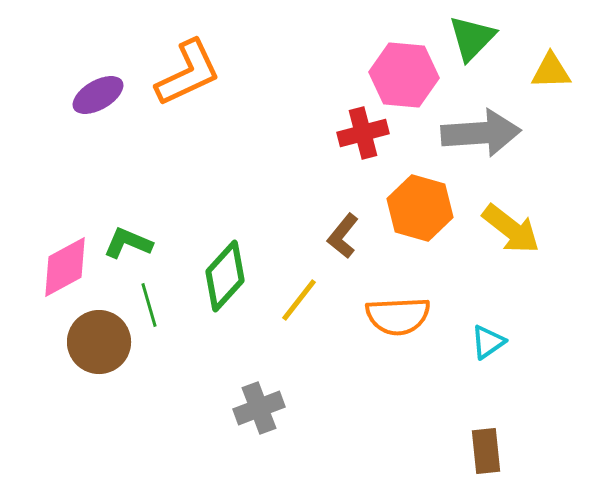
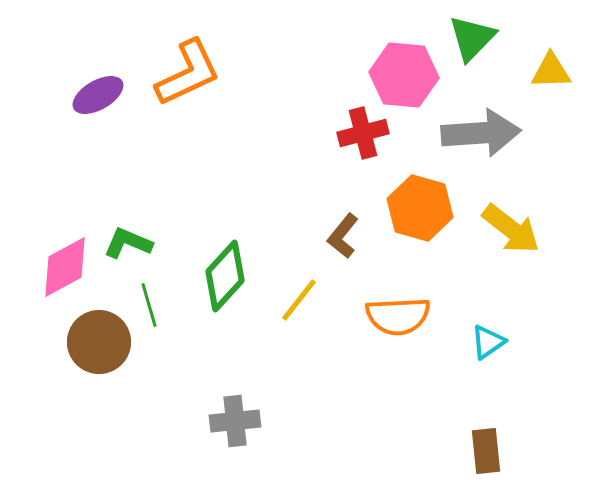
gray cross: moved 24 px left, 13 px down; rotated 15 degrees clockwise
